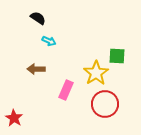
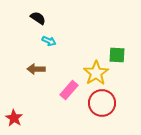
green square: moved 1 px up
pink rectangle: moved 3 px right; rotated 18 degrees clockwise
red circle: moved 3 px left, 1 px up
